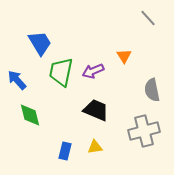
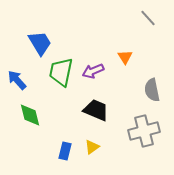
orange triangle: moved 1 px right, 1 px down
yellow triangle: moved 3 px left; rotated 28 degrees counterclockwise
